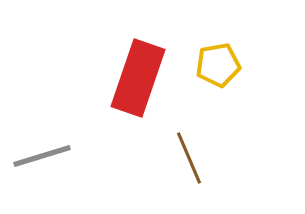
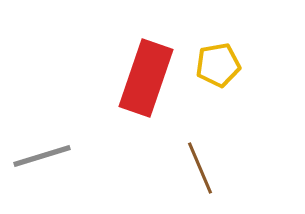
red rectangle: moved 8 px right
brown line: moved 11 px right, 10 px down
